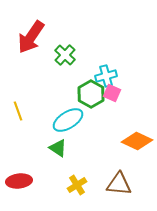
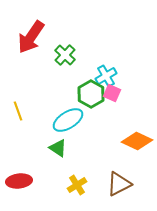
cyan cross: rotated 15 degrees counterclockwise
brown triangle: rotated 32 degrees counterclockwise
